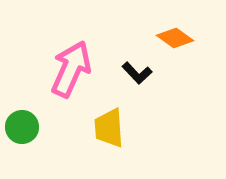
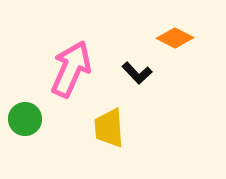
orange diamond: rotated 9 degrees counterclockwise
green circle: moved 3 px right, 8 px up
